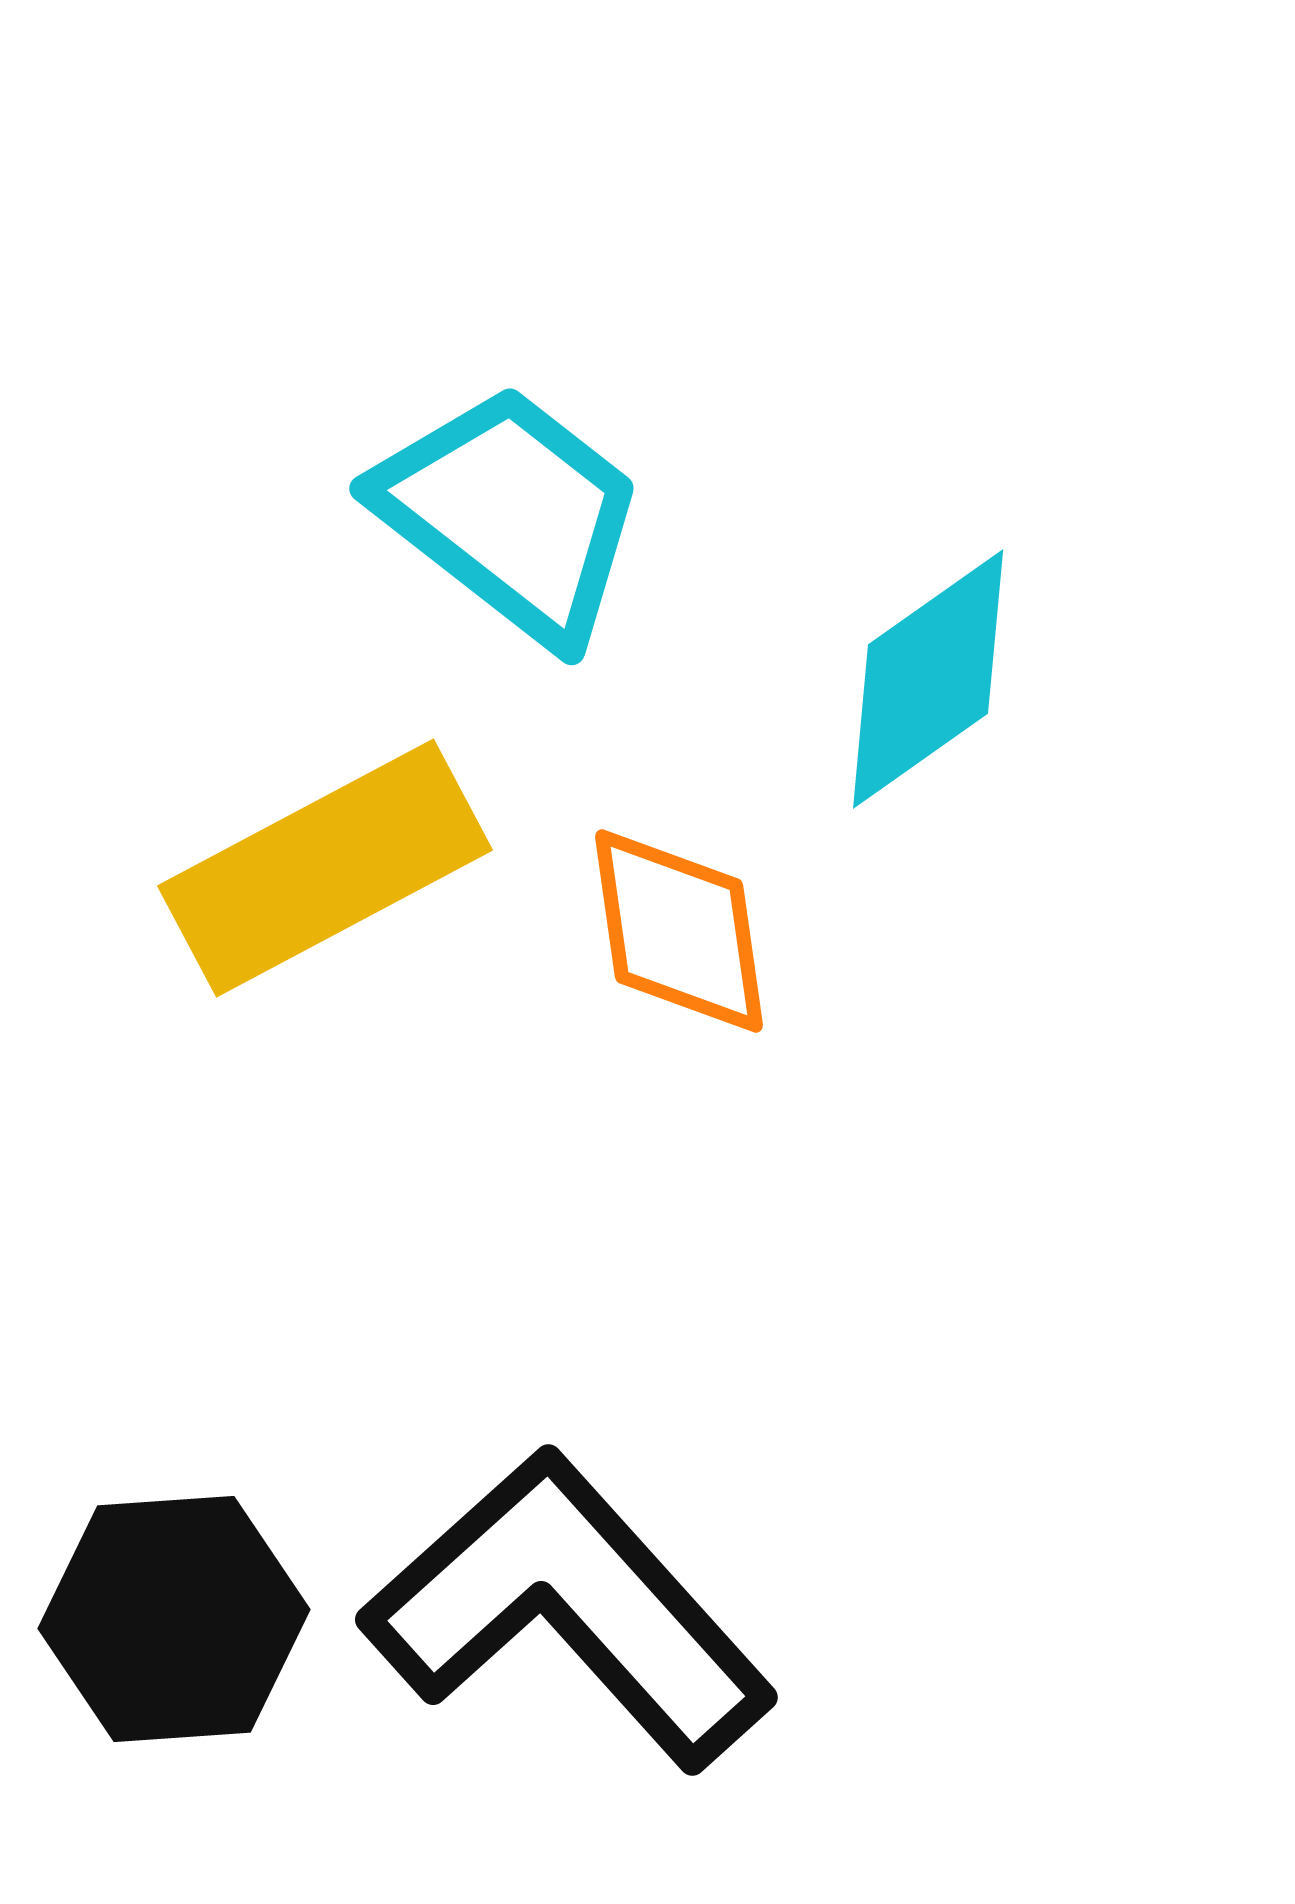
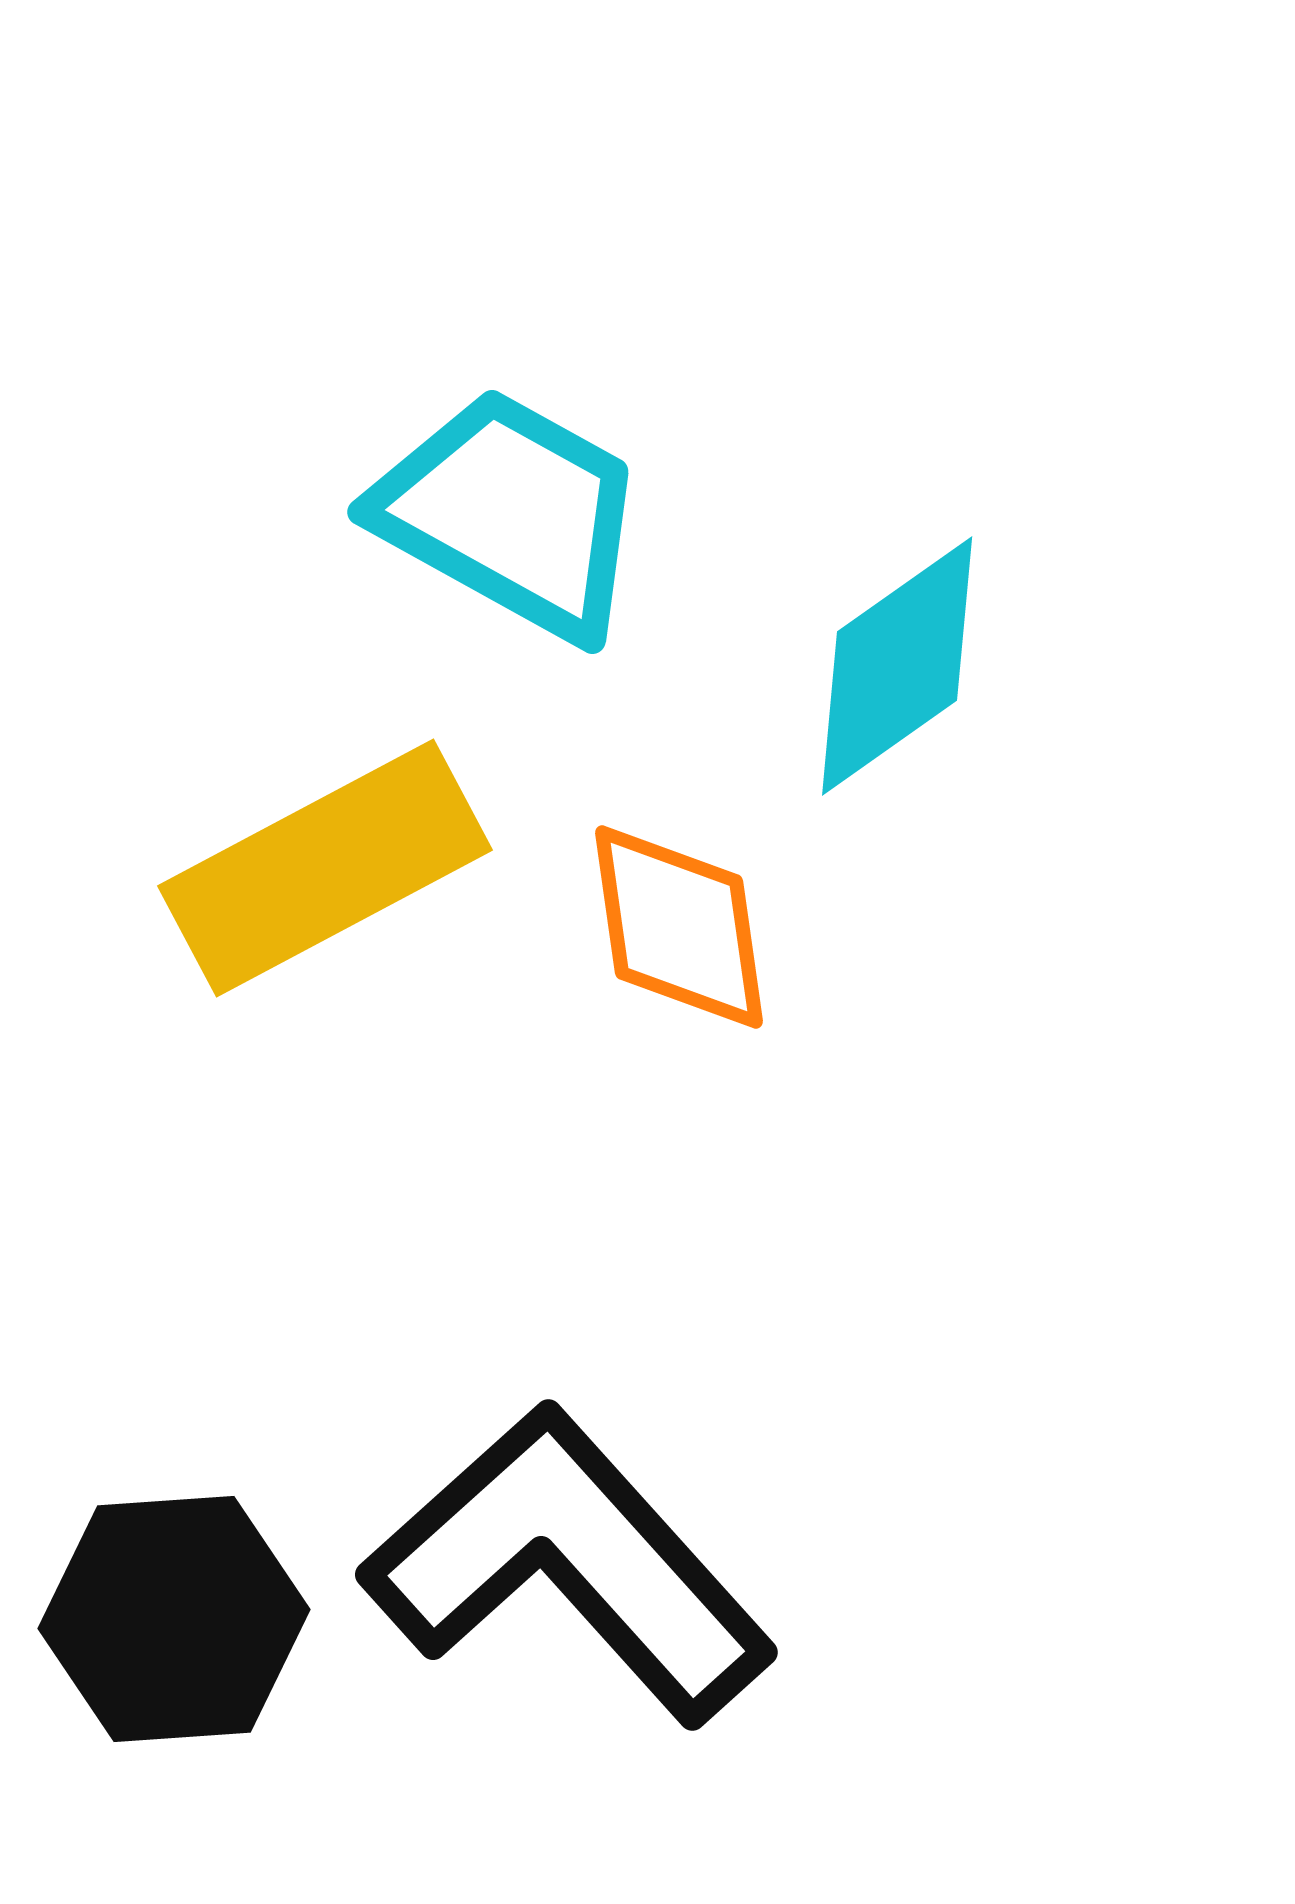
cyan trapezoid: rotated 9 degrees counterclockwise
cyan diamond: moved 31 px left, 13 px up
orange diamond: moved 4 px up
black L-shape: moved 45 px up
